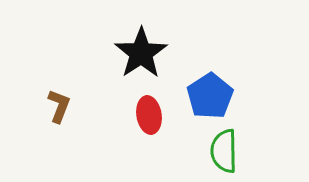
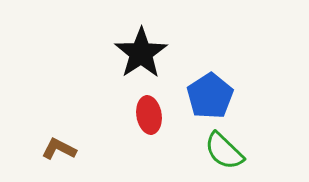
brown L-shape: moved 43 px down; rotated 84 degrees counterclockwise
green semicircle: rotated 45 degrees counterclockwise
